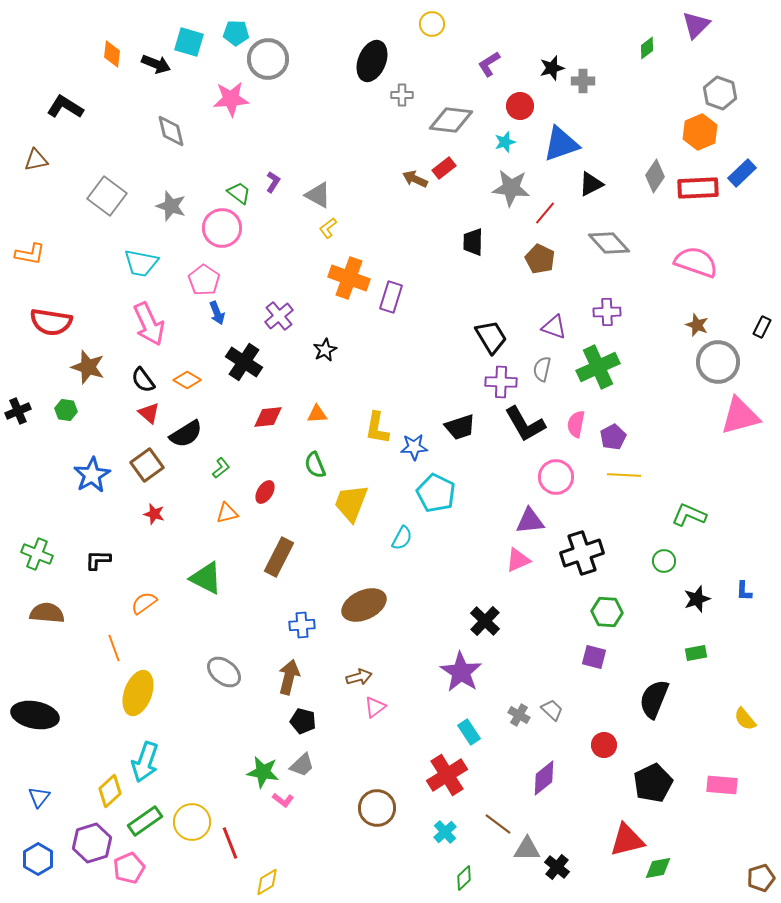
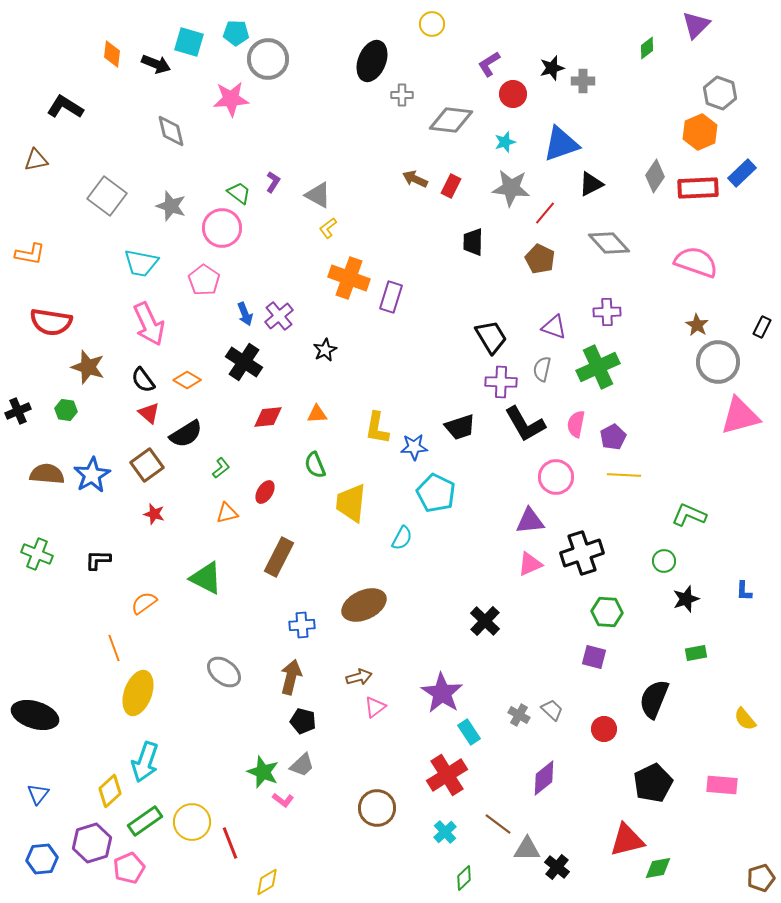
red circle at (520, 106): moved 7 px left, 12 px up
red rectangle at (444, 168): moved 7 px right, 18 px down; rotated 25 degrees counterclockwise
blue arrow at (217, 313): moved 28 px right, 1 px down
brown star at (697, 325): rotated 10 degrees clockwise
yellow trapezoid at (351, 503): rotated 15 degrees counterclockwise
pink triangle at (518, 560): moved 12 px right, 4 px down
black star at (697, 599): moved 11 px left
brown semicircle at (47, 613): moved 139 px up
purple star at (461, 672): moved 19 px left, 21 px down
brown arrow at (289, 677): moved 2 px right
black ellipse at (35, 715): rotated 6 degrees clockwise
red circle at (604, 745): moved 16 px up
green star at (263, 772): rotated 12 degrees clockwise
blue triangle at (39, 797): moved 1 px left, 3 px up
blue hexagon at (38, 859): moved 4 px right; rotated 24 degrees clockwise
